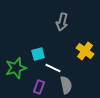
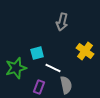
cyan square: moved 1 px left, 1 px up
